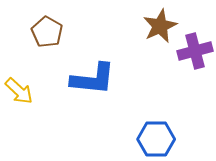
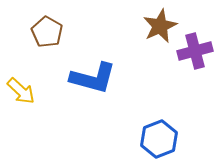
blue L-shape: moved 1 px up; rotated 9 degrees clockwise
yellow arrow: moved 2 px right
blue hexagon: moved 3 px right; rotated 21 degrees counterclockwise
